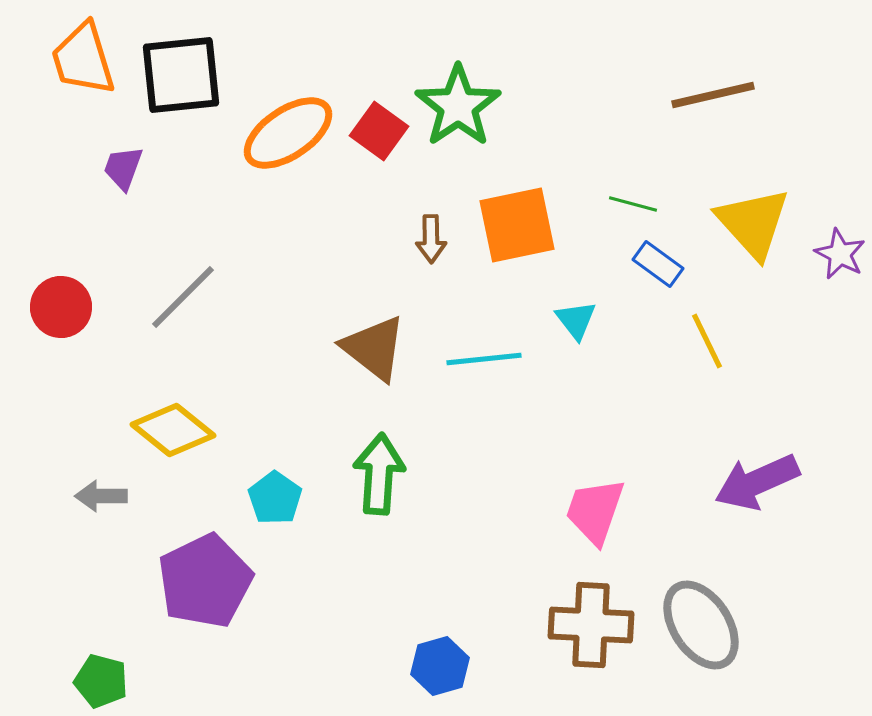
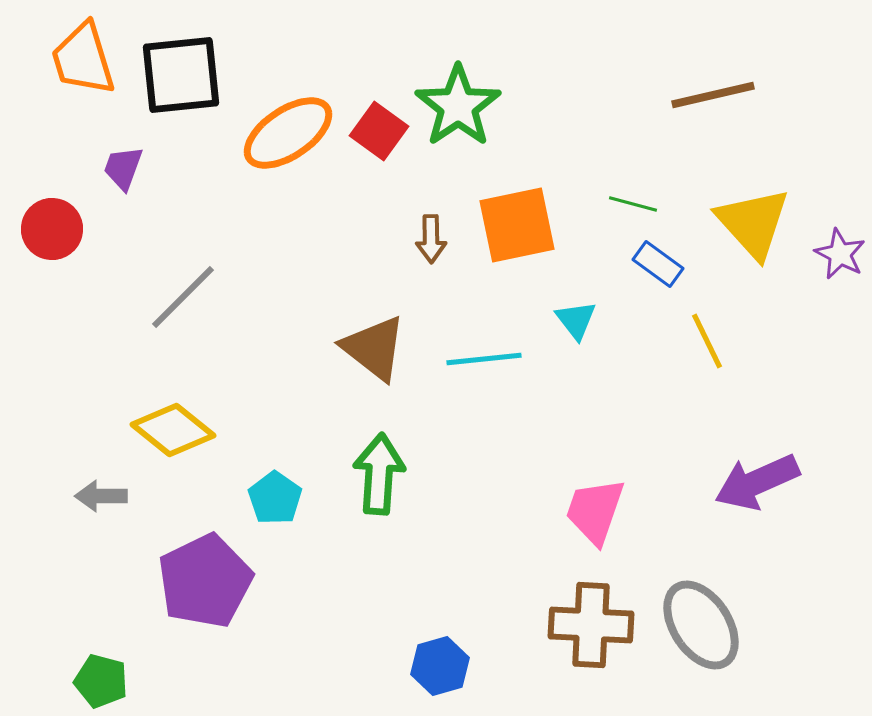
red circle: moved 9 px left, 78 px up
